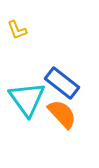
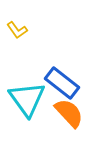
yellow L-shape: rotated 15 degrees counterclockwise
orange semicircle: moved 7 px right, 1 px up
